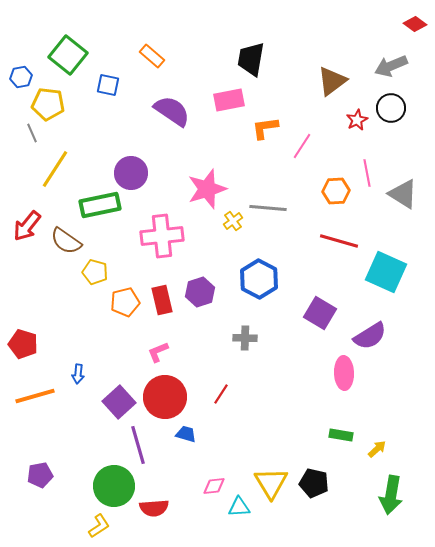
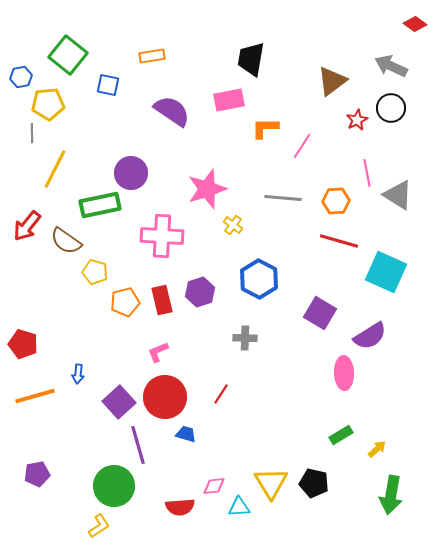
orange rectangle at (152, 56): rotated 50 degrees counterclockwise
gray arrow at (391, 66): rotated 48 degrees clockwise
yellow pentagon at (48, 104): rotated 12 degrees counterclockwise
orange L-shape at (265, 128): rotated 8 degrees clockwise
gray line at (32, 133): rotated 24 degrees clockwise
yellow line at (55, 169): rotated 6 degrees counterclockwise
orange hexagon at (336, 191): moved 10 px down
gray triangle at (403, 194): moved 5 px left, 1 px down
gray line at (268, 208): moved 15 px right, 10 px up
yellow cross at (233, 221): moved 4 px down; rotated 18 degrees counterclockwise
pink cross at (162, 236): rotated 9 degrees clockwise
green rectangle at (341, 435): rotated 40 degrees counterclockwise
purple pentagon at (40, 475): moved 3 px left, 1 px up
red semicircle at (154, 508): moved 26 px right, 1 px up
